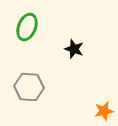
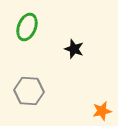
gray hexagon: moved 4 px down
orange star: moved 2 px left
